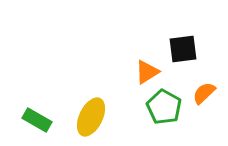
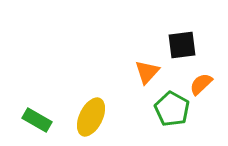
black square: moved 1 px left, 4 px up
orange triangle: rotated 16 degrees counterclockwise
orange semicircle: moved 3 px left, 9 px up
green pentagon: moved 8 px right, 2 px down
